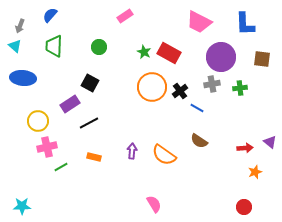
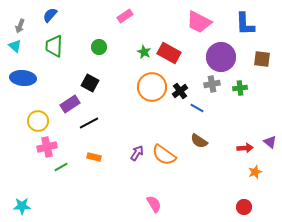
purple arrow: moved 5 px right, 2 px down; rotated 28 degrees clockwise
